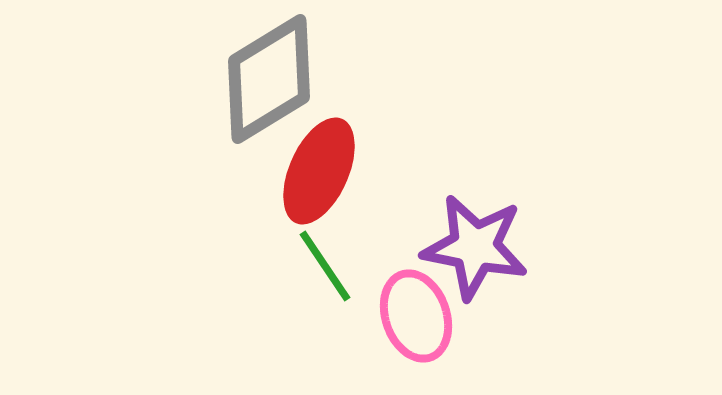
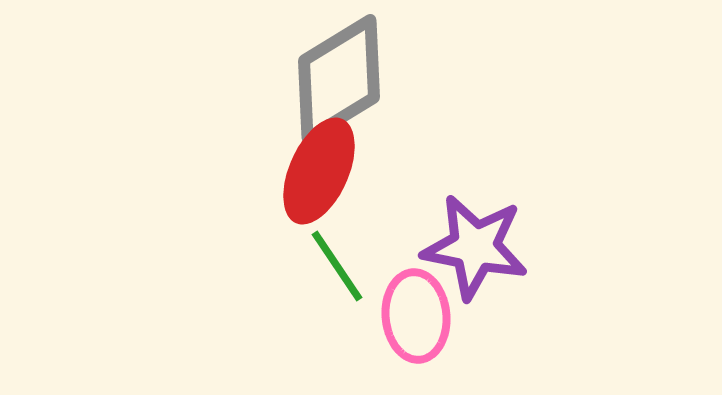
gray diamond: moved 70 px right
green line: moved 12 px right
pink ellipse: rotated 14 degrees clockwise
